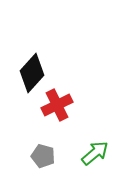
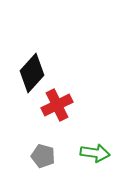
green arrow: rotated 48 degrees clockwise
